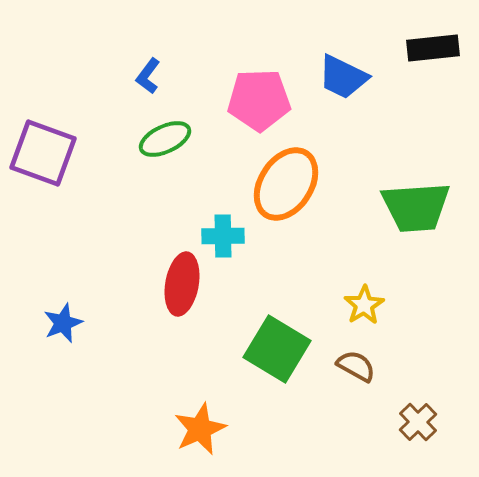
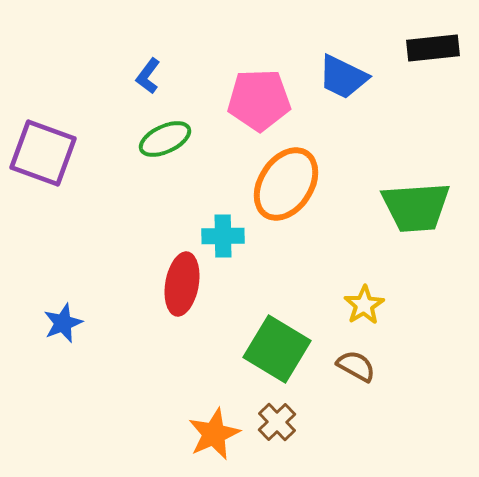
brown cross: moved 141 px left
orange star: moved 14 px right, 5 px down
